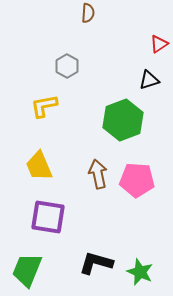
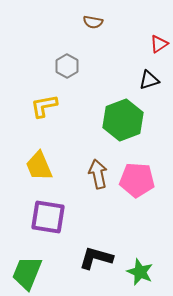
brown semicircle: moved 5 px right, 9 px down; rotated 96 degrees clockwise
black L-shape: moved 5 px up
green trapezoid: moved 3 px down
